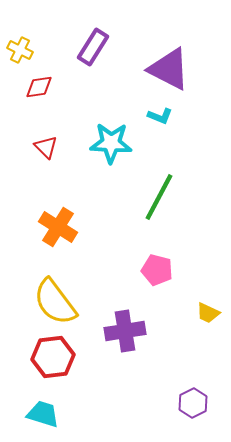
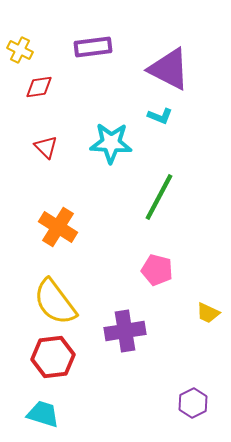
purple rectangle: rotated 51 degrees clockwise
